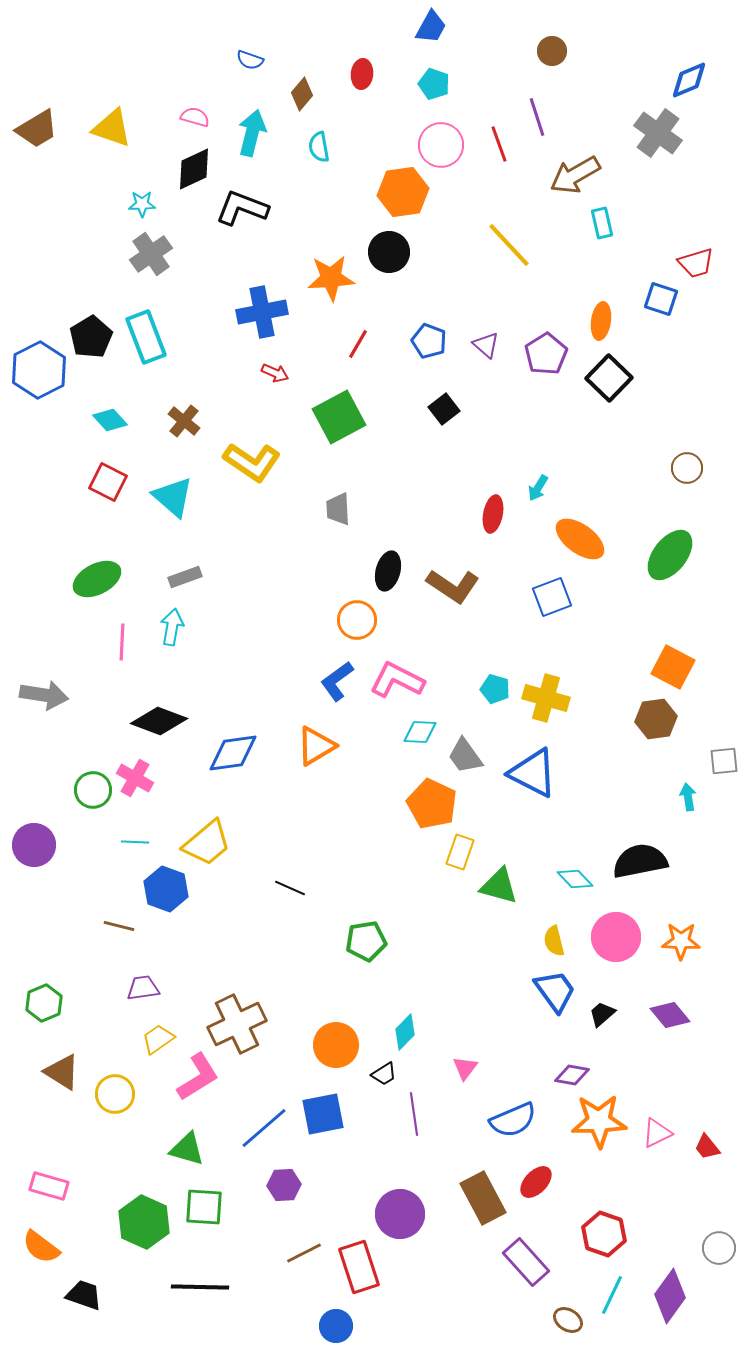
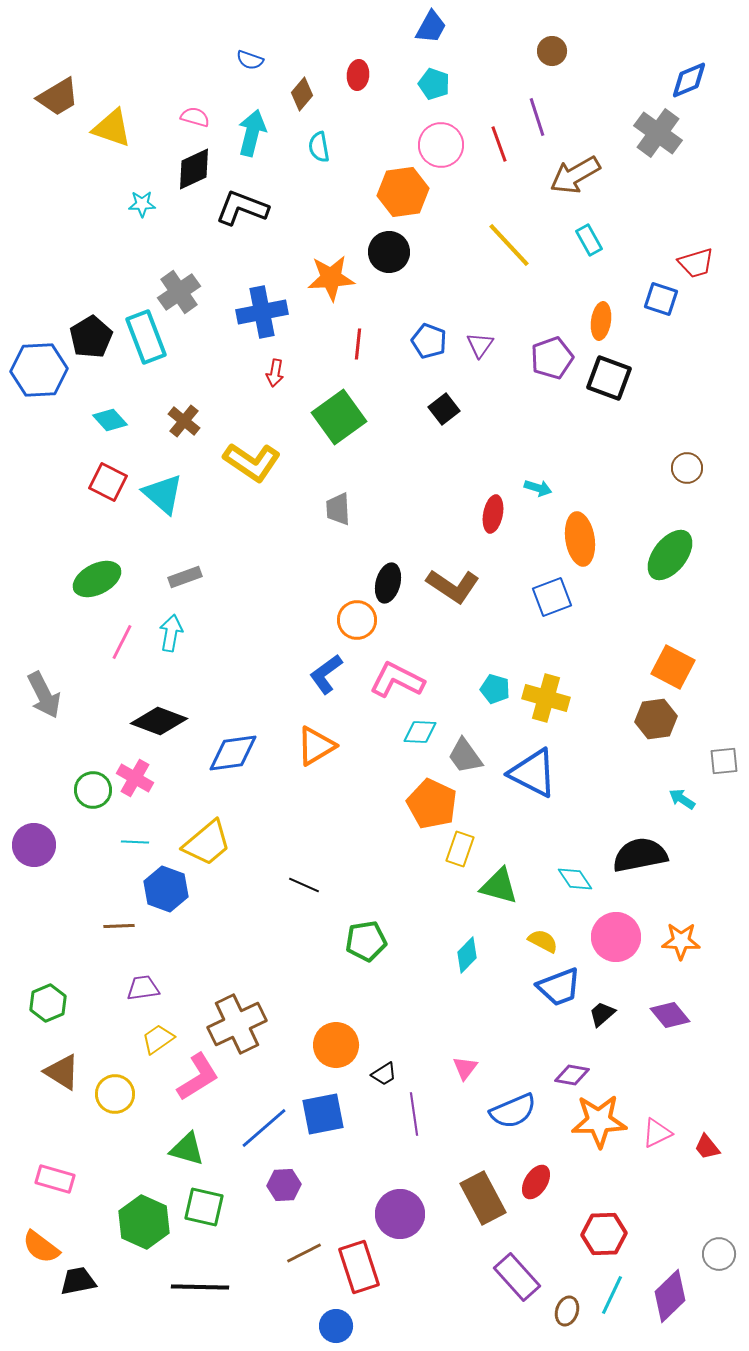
red ellipse at (362, 74): moved 4 px left, 1 px down
brown trapezoid at (37, 129): moved 21 px right, 32 px up
cyan rectangle at (602, 223): moved 13 px left, 17 px down; rotated 16 degrees counterclockwise
gray cross at (151, 254): moved 28 px right, 38 px down
red line at (358, 344): rotated 24 degrees counterclockwise
purple triangle at (486, 345): moved 6 px left; rotated 24 degrees clockwise
purple pentagon at (546, 354): moved 6 px right, 4 px down; rotated 12 degrees clockwise
blue hexagon at (39, 370): rotated 24 degrees clockwise
red arrow at (275, 373): rotated 76 degrees clockwise
black square at (609, 378): rotated 24 degrees counterclockwise
green square at (339, 417): rotated 8 degrees counterclockwise
cyan arrow at (538, 488): rotated 104 degrees counterclockwise
cyan triangle at (173, 497): moved 10 px left, 3 px up
orange ellipse at (580, 539): rotated 45 degrees clockwise
black ellipse at (388, 571): moved 12 px down
cyan arrow at (172, 627): moved 1 px left, 6 px down
pink line at (122, 642): rotated 24 degrees clockwise
blue L-shape at (337, 681): moved 11 px left, 7 px up
gray arrow at (44, 695): rotated 54 degrees clockwise
cyan arrow at (688, 797): moved 6 px left, 2 px down; rotated 48 degrees counterclockwise
yellow rectangle at (460, 852): moved 3 px up
black semicircle at (640, 861): moved 6 px up
cyan diamond at (575, 879): rotated 9 degrees clockwise
black line at (290, 888): moved 14 px right, 3 px up
brown line at (119, 926): rotated 16 degrees counterclockwise
yellow semicircle at (554, 941): moved 11 px left; rotated 132 degrees clockwise
blue trapezoid at (555, 991): moved 4 px right, 4 px up; rotated 105 degrees clockwise
green hexagon at (44, 1003): moved 4 px right
cyan diamond at (405, 1032): moved 62 px right, 77 px up
blue semicircle at (513, 1120): moved 9 px up
red ellipse at (536, 1182): rotated 12 degrees counterclockwise
pink rectangle at (49, 1186): moved 6 px right, 7 px up
green square at (204, 1207): rotated 9 degrees clockwise
red hexagon at (604, 1234): rotated 21 degrees counterclockwise
gray circle at (719, 1248): moved 6 px down
purple rectangle at (526, 1262): moved 9 px left, 15 px down
black trapezoid at (84, 1295): moved 6 px left, 14 px up; rotated 30 degrees counterclockwise
purple diamond at (670, 1296): rotated 10 degrees clockwise
brown ellipse at (568, 1320): moved 1 px left, 9 px up; rotated 76 degrees clockwise
